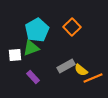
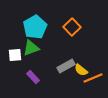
cyan pentagon: moved 2 px left, 3 px up
